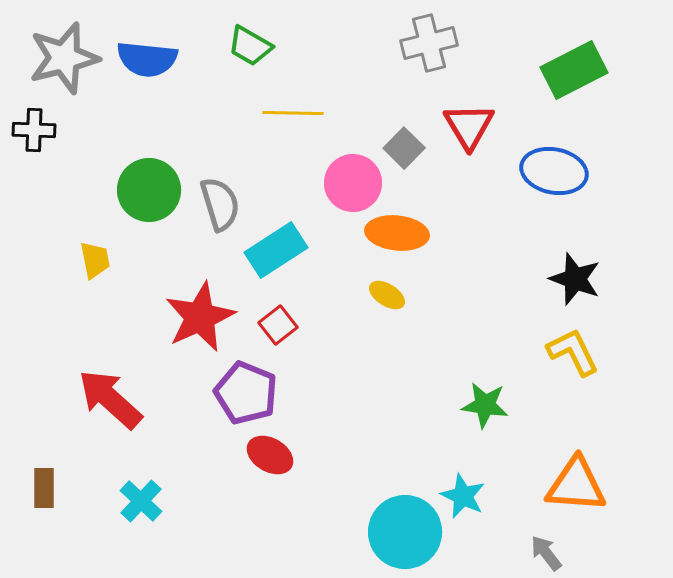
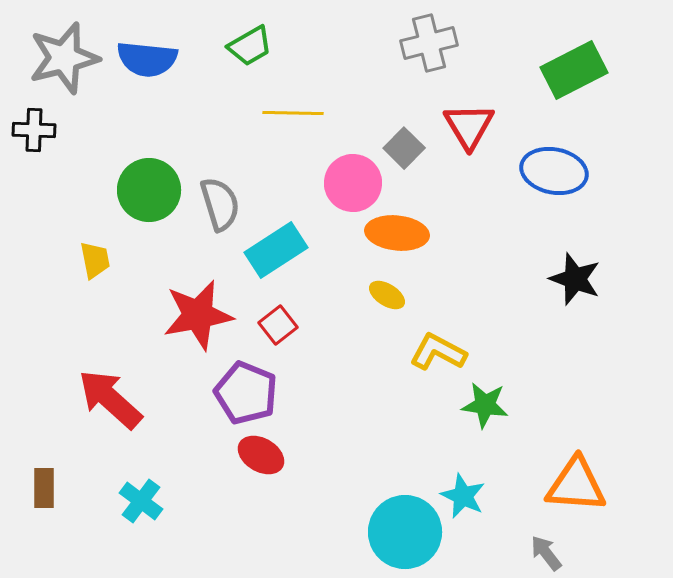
green trapezoid: rotated 60 degrees counterclockwise
red star: moved 2 px left, 2 px up; rotated 14 degrees clockwise
yellow L-shape: moved 135 px left; rotated 36 degrees counterclockwise
red ellipse: moved 9 px left
cyan cross: rotated 6 degrees counterclockwise
